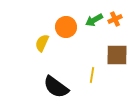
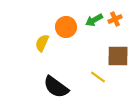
brown square: moved 1 px right, 1 px down
yellow line: moved 6 px right, 2 px down; rotated 63 degrees counterclockwise
